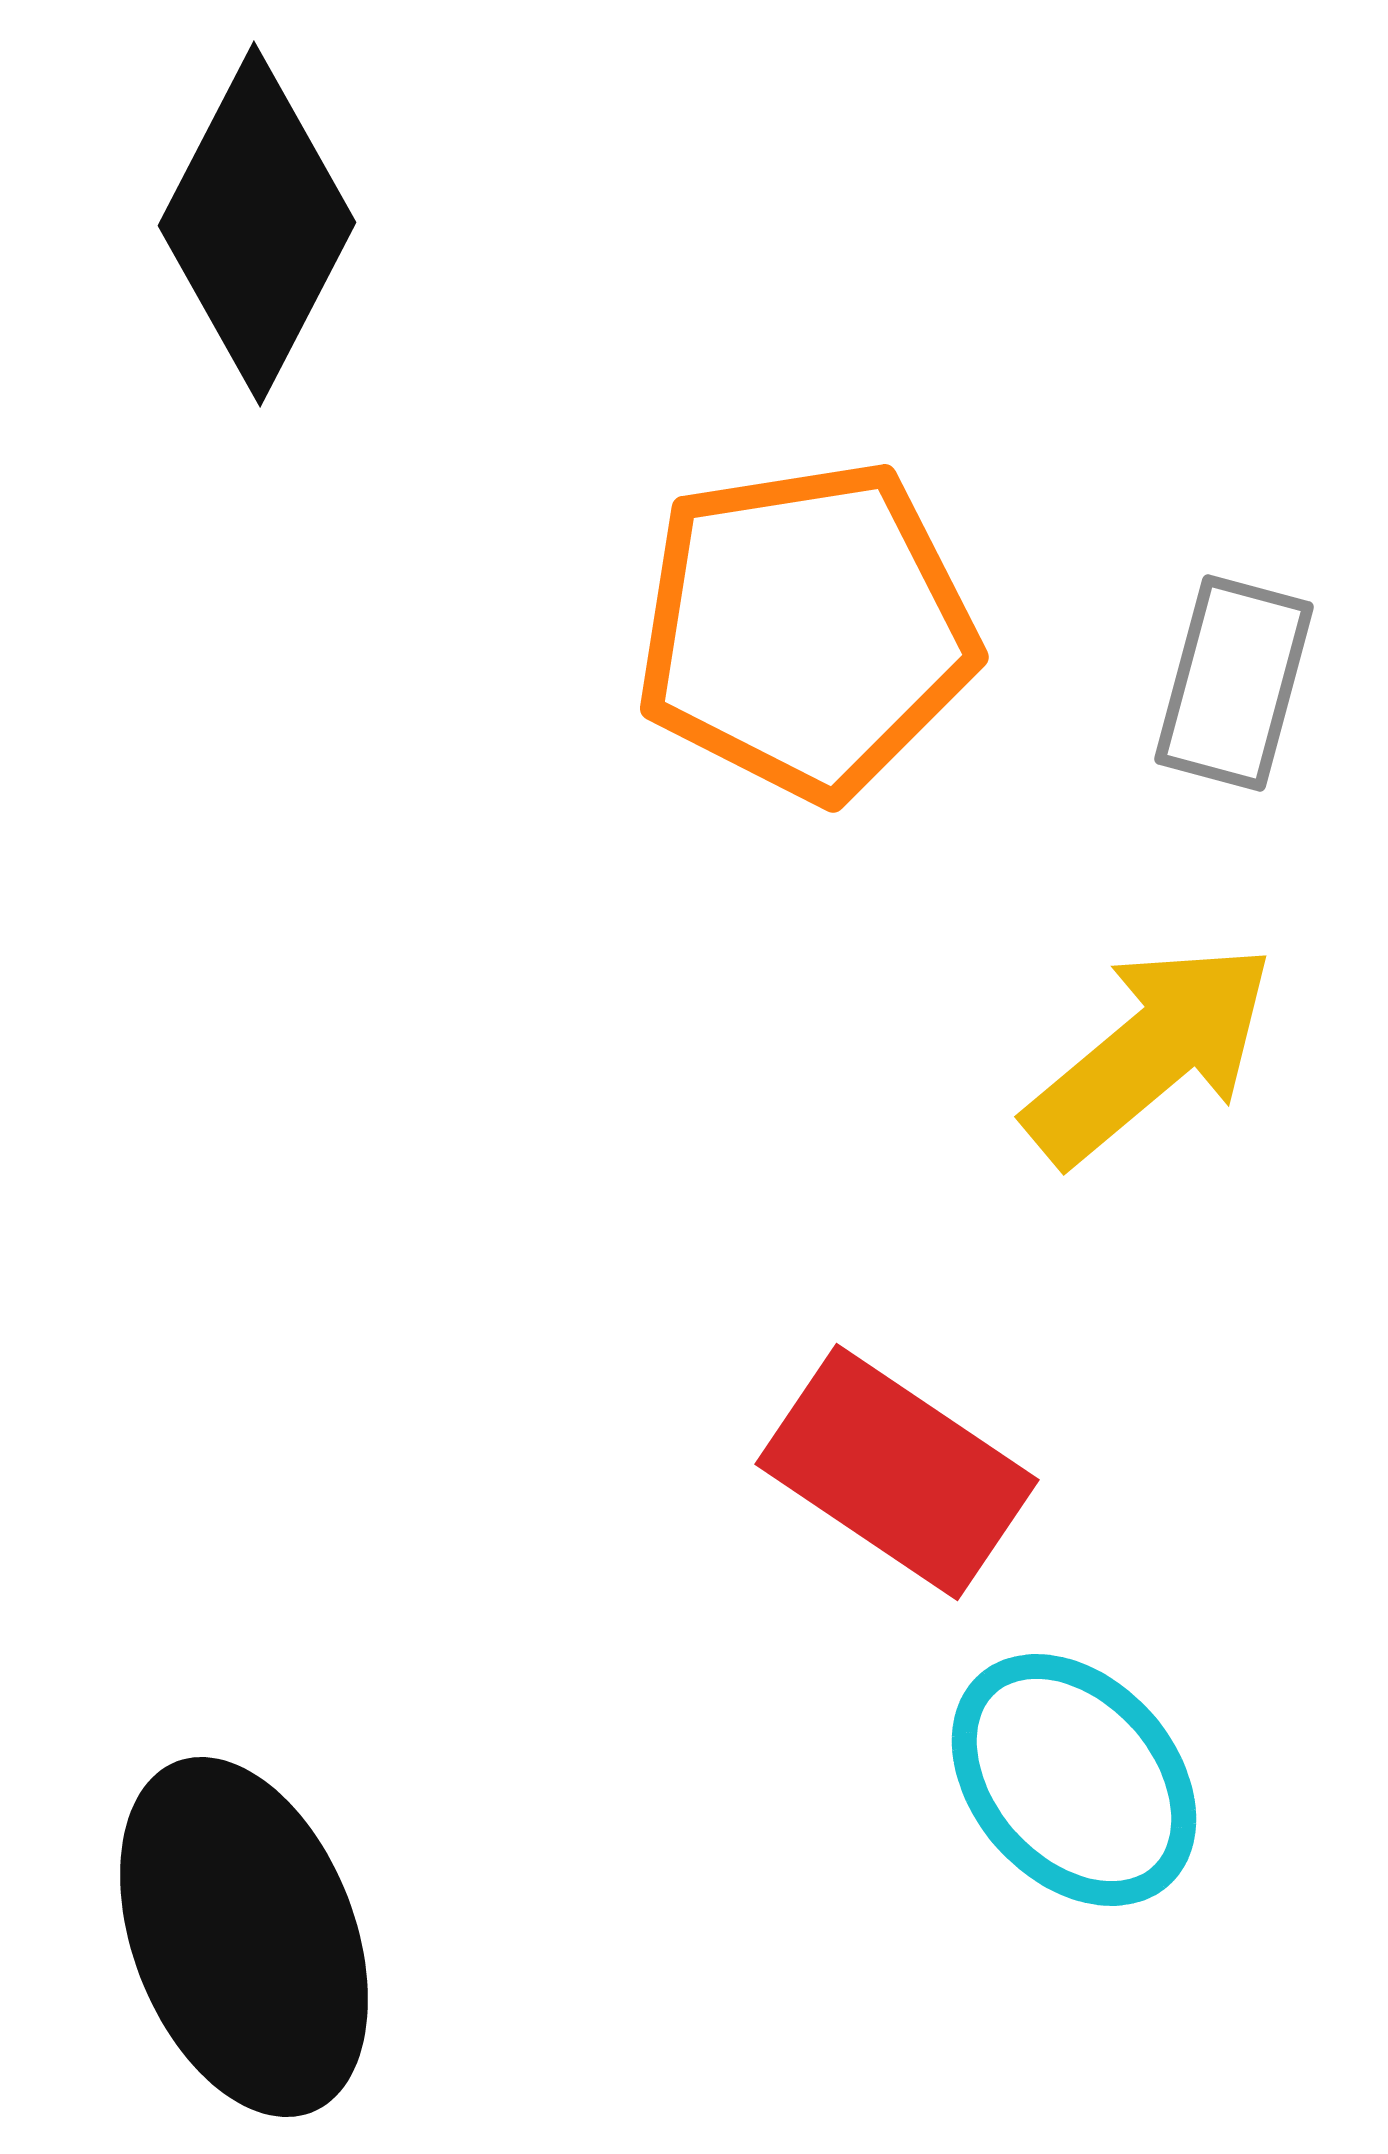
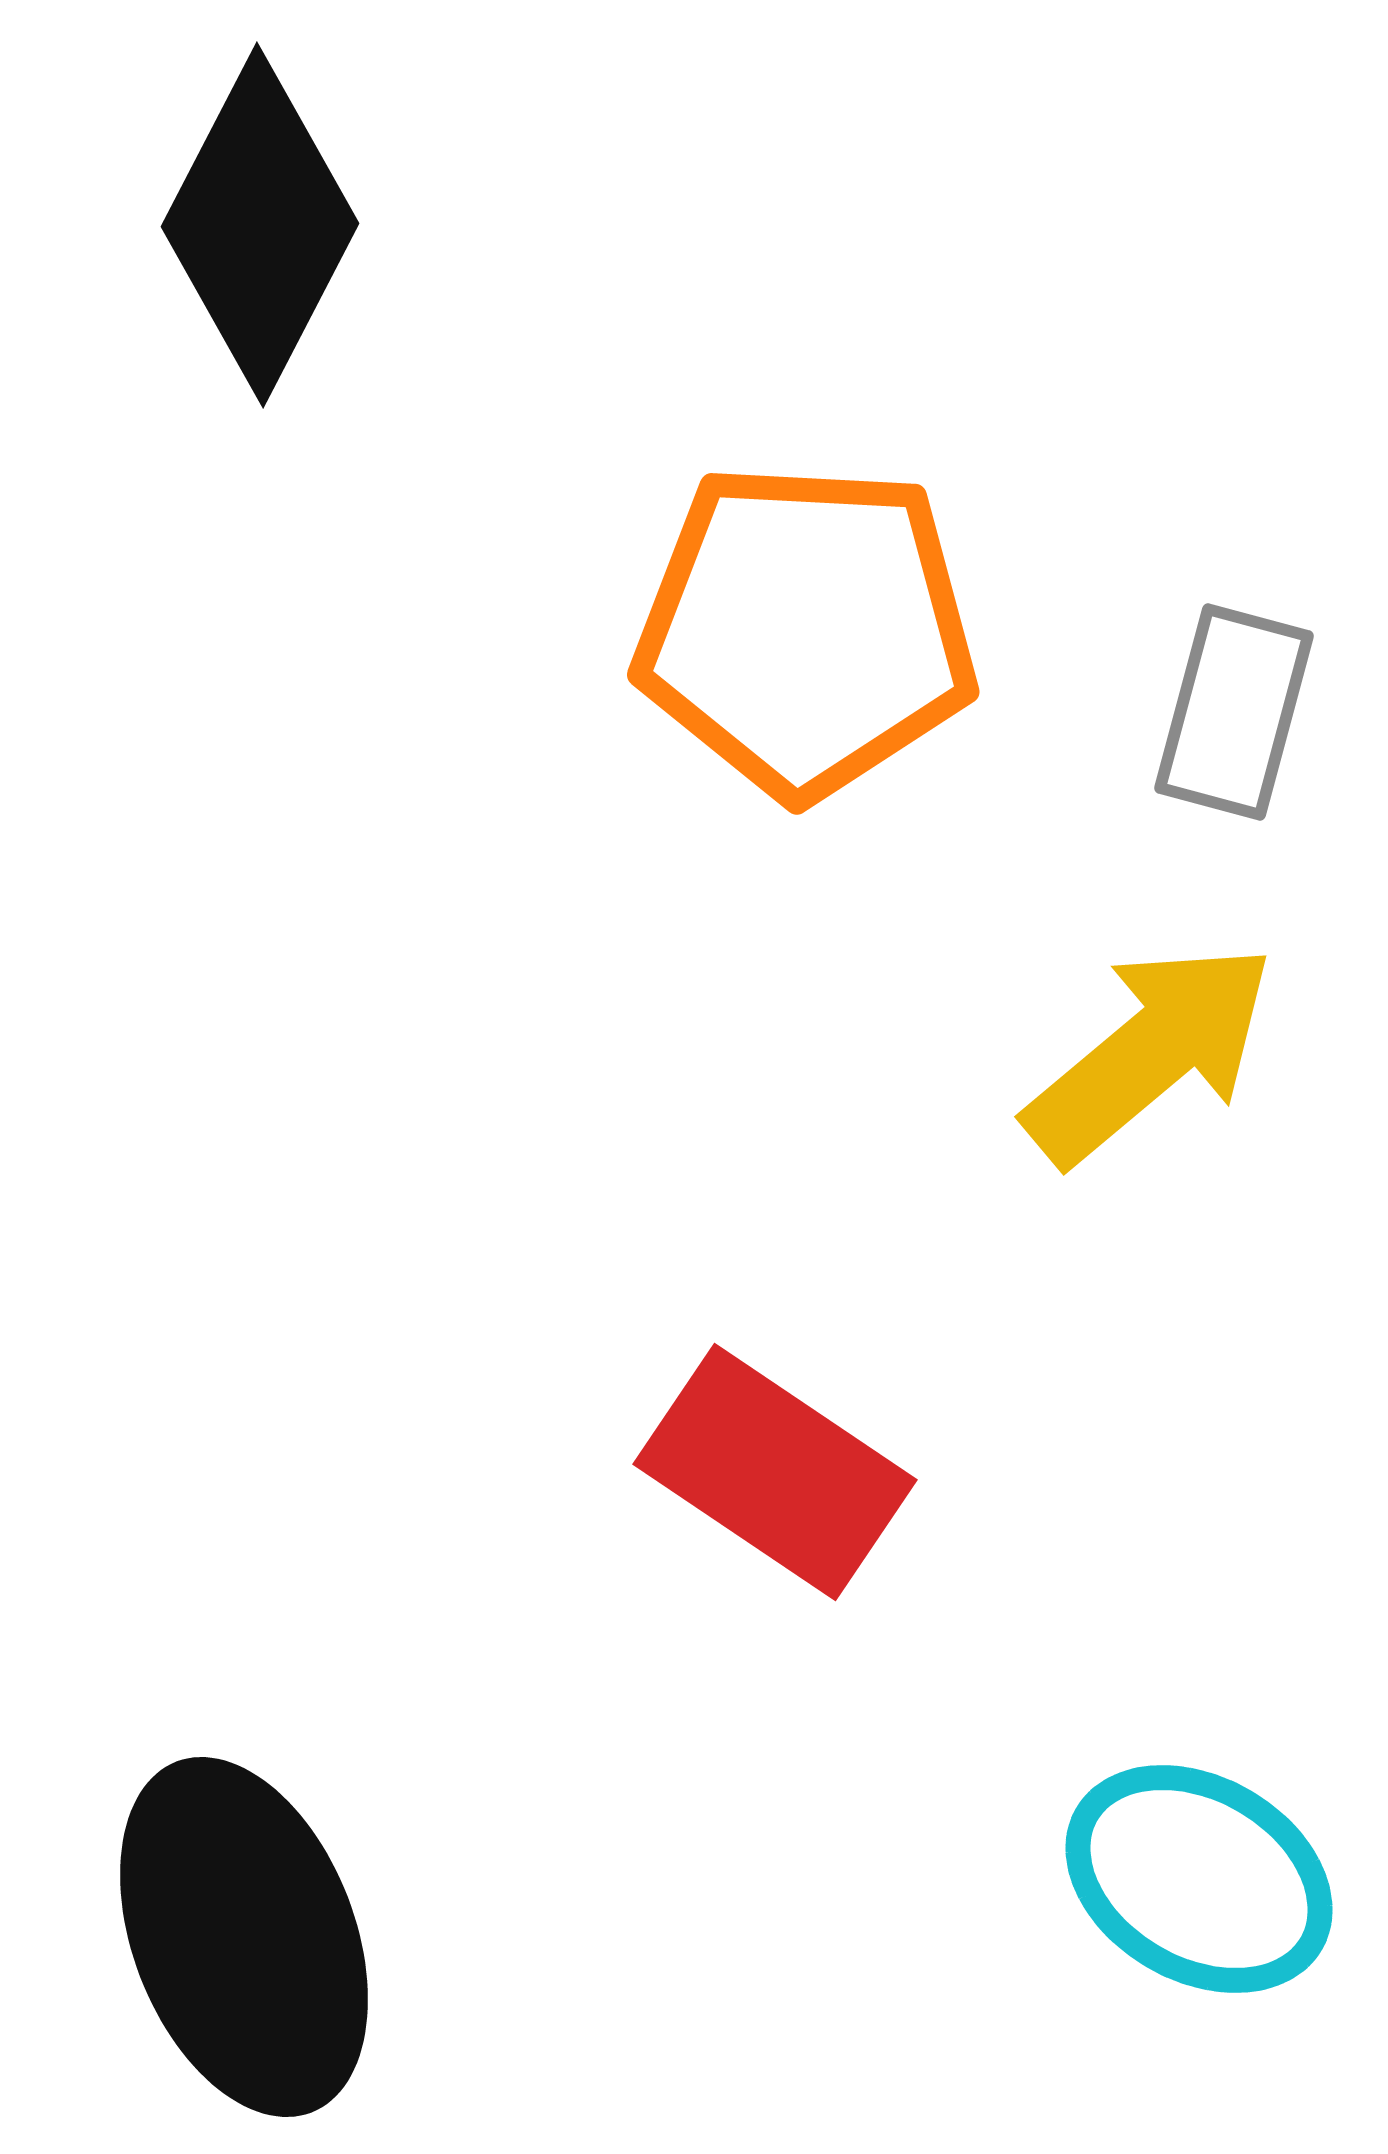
black diamond: moved 3 px right, 1 px down
orange pentagon: rotated 12 degrees clockwise
gray rectangle: moved 29 px down
red rectangle: moved 122 px left
cyan ellipse: moved 125 px right, 99 px down; rotated 18 degrees counterclockwise
